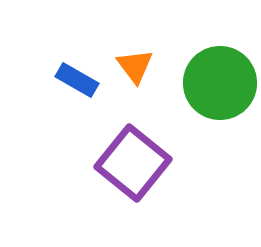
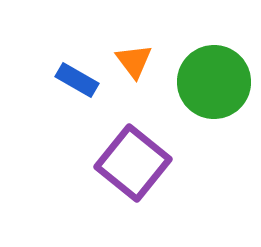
orange triangle: moved 1 px left, 5 px up
green circle: moved 6 px left, 1 px up
